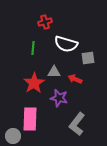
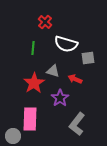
red cross: rotated 32 degrees counterclockwise
gray triangle: moved 1 px left, 1 px up; rotated 16 degrees clockwise
purple star: moved 1 px right; rotated 24 degrees clockwise
